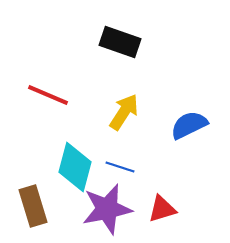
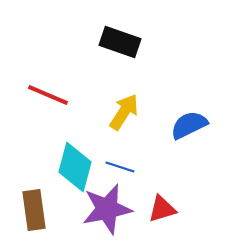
brown rectangle: moved 1 px right, 4 px down; rotated 9 degrees clockwise
